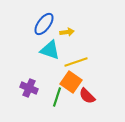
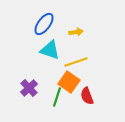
yellow arrow: moved 9 px right
orange square: moved 2 px left
purple cross: rotated 24 degrees clockwise
red semicircle: rotated 24 degrees clockwise
